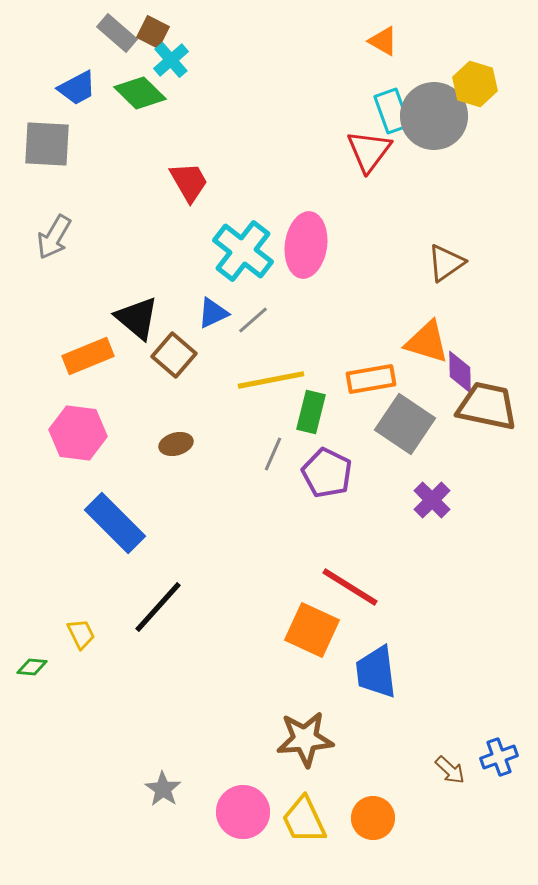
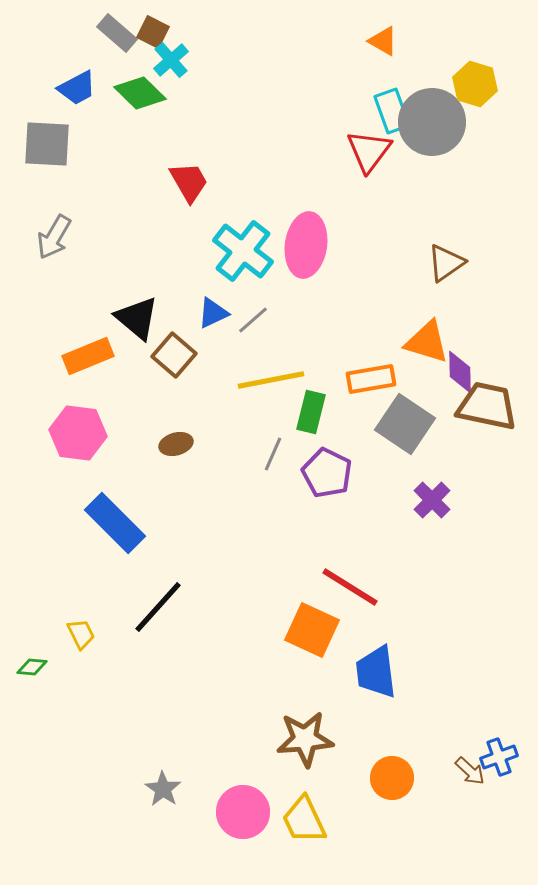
gray circle at (434, 116): moved 2 px left, 6 px down
brown arrow at (450, 770): moved 20 px right, 1 px down
orange circle at (373, 818): moved 19 px right, 40 px up
